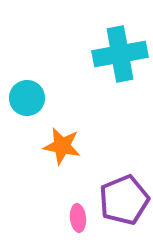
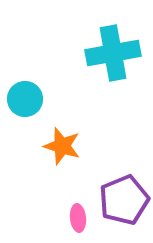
cyan cross: moved 7 px left, 1 px up
cyan circle: moved 2 px left, 1 px down
orange star: rotated 6 degrees clockwise
